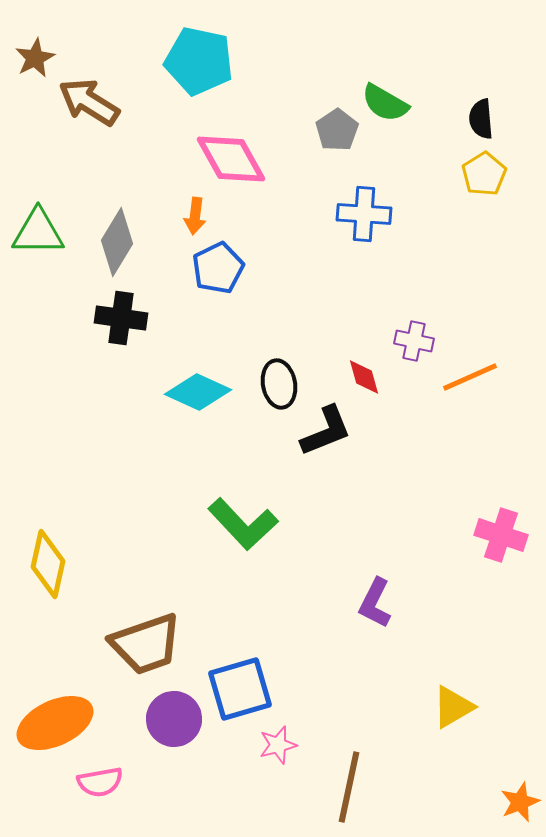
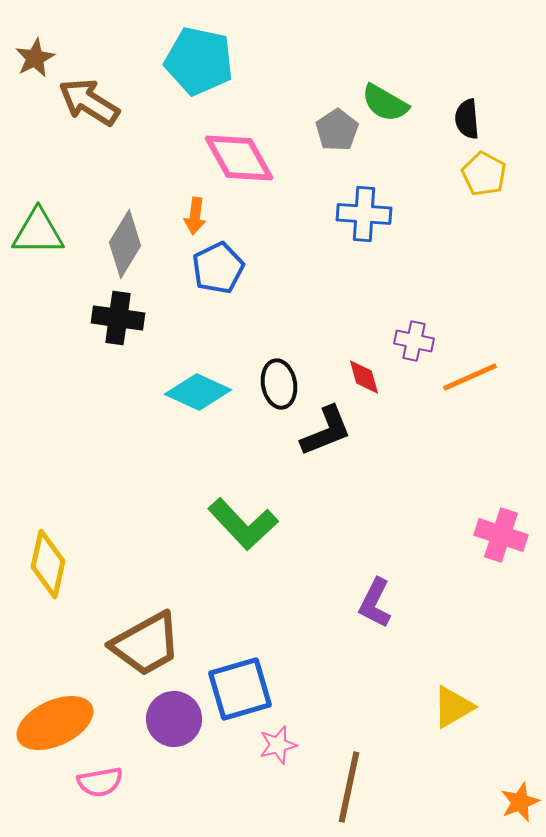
black semicircle: moved 14 px left
pink diamond: moved 8 px right, 1 px up
yellow pentagon: rotated 12 degrees counterclockwise
gray diamond: moved 8 px right, 2 px down
black cross: moved 3 px left
brown trapezoid: rotated 10 degrees counterclockwise
